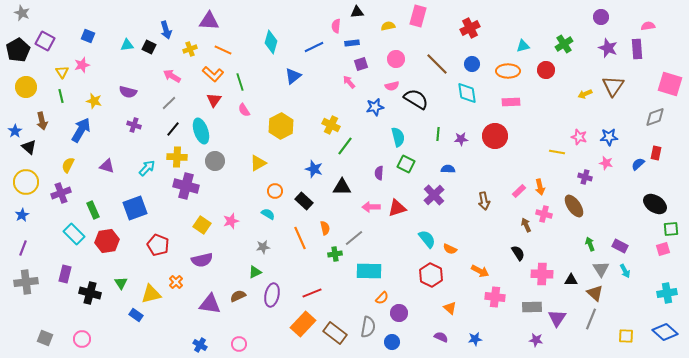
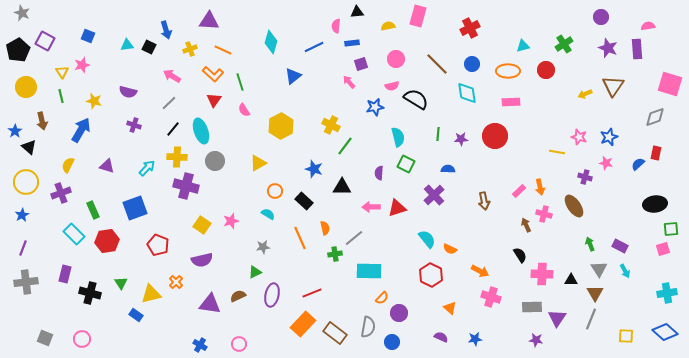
blue star at (609, 137): rotated 18 degrees counterclockwise
black ellipse at (655, 204): rotated 40 degrees counterclockwise
black semicircle at (518, 253): moved 2 px right, 2 px down
gray triangle at (601, 269): moved 2 px left
brown triangle at (595, 293): rotated 18 degrees clockwise
pink cross at (495, 297): moved 4 px left; rotated 12 degrees clockwise
